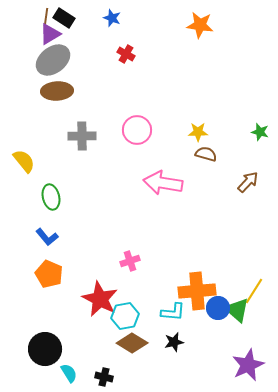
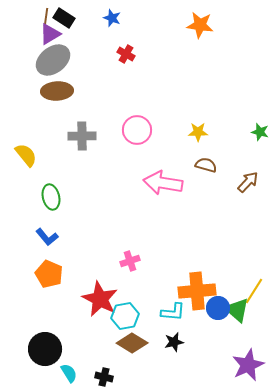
brown semicircle: moved 11 px down
yellow semicircle: moved 2 px right, 6 px up
